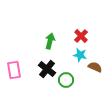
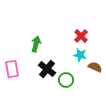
green arrow: moved 14 px left, 3 px down
pink rectangle: moved 2 px left, 1 px up
